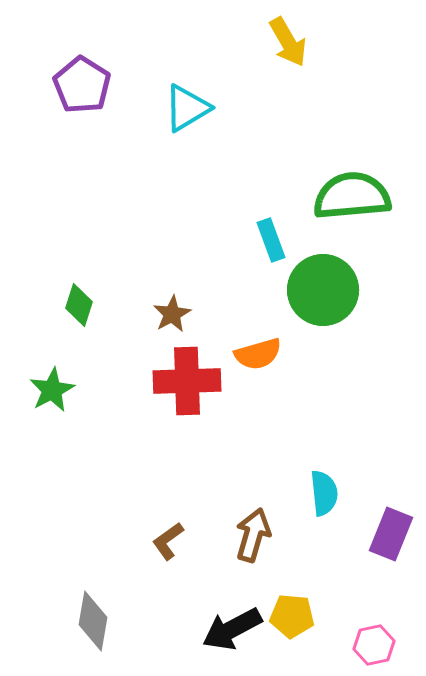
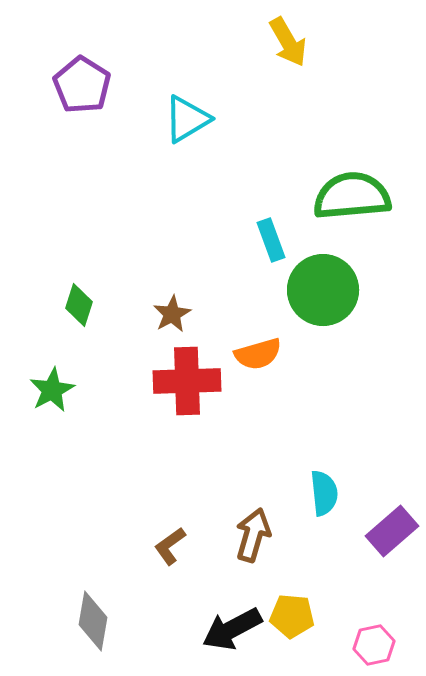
cyan triangle: moved 11 px down
purple rectangle: moved 1 px right, 3 px up; rotated 27 degrees clockwise
brown L-shape: moved 2 px right, 5 px down
